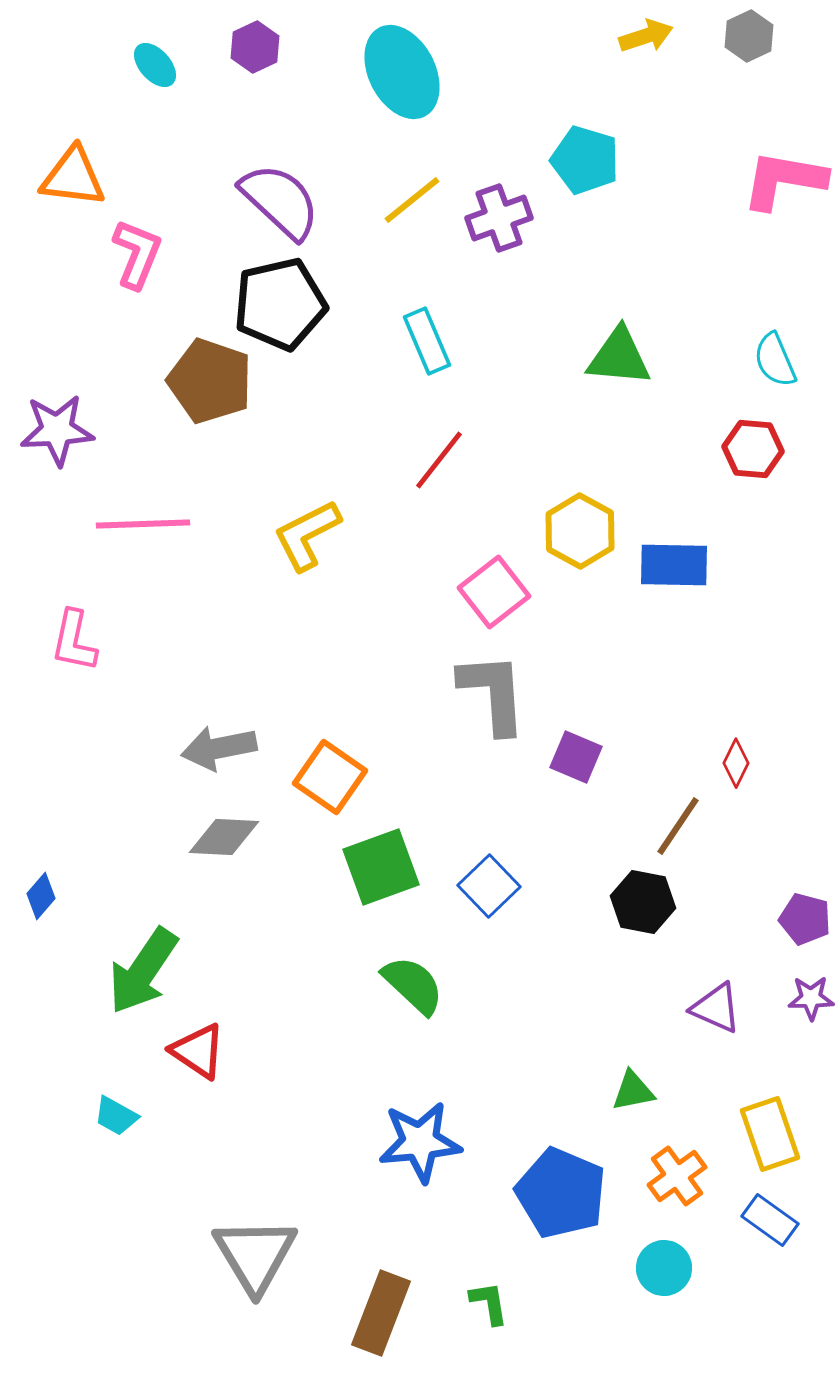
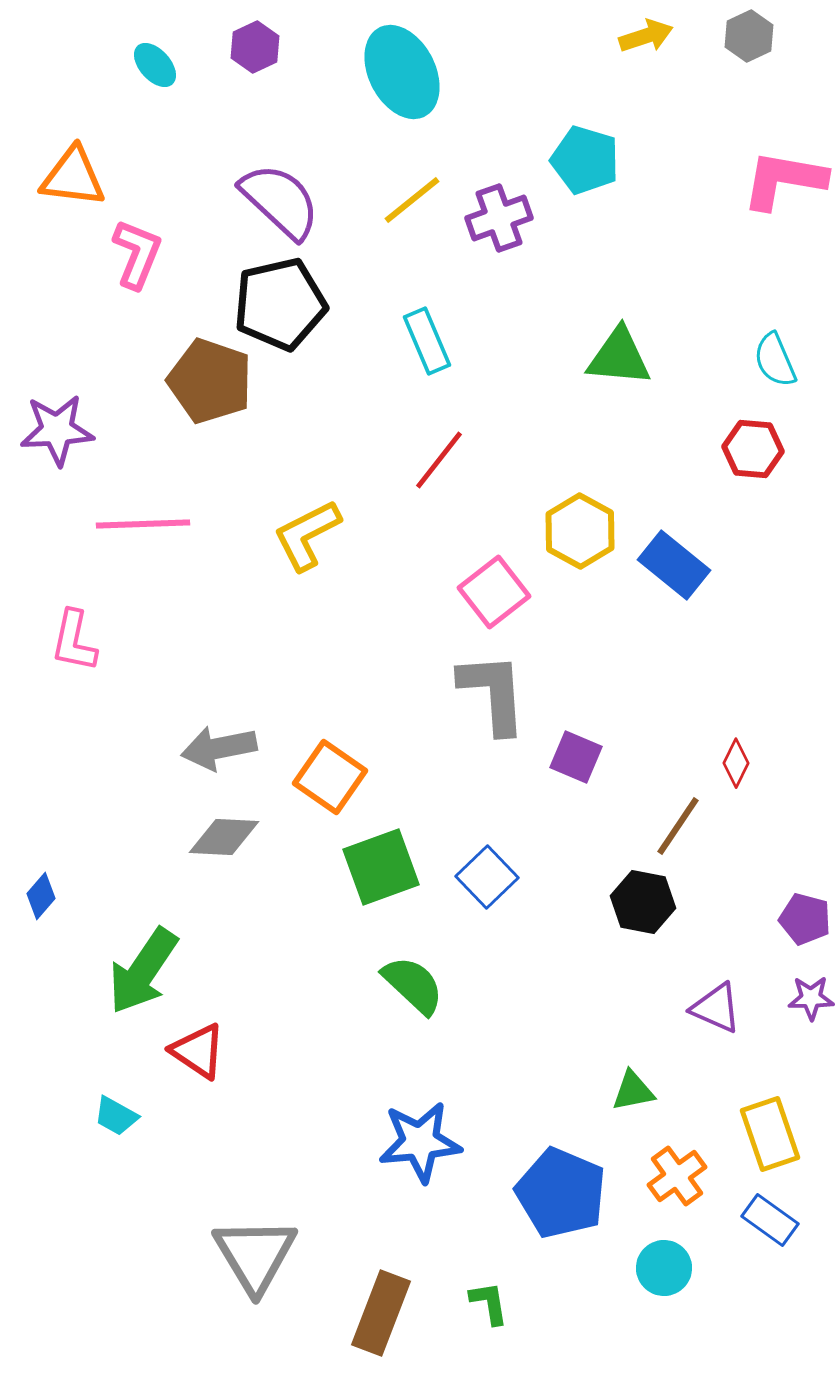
blue rectangle at (674, 565): rotated 38 degrees clockwise
blue square at (489, 886): moved 2 px left, 9 px up
